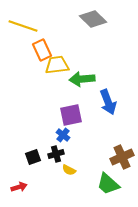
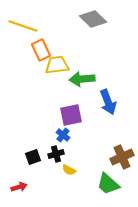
orange rectangle: moved 1 px left
